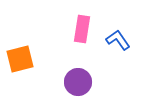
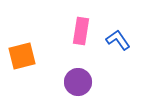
pink rectangle: moved 1 px left, 2 px down
orange square: moved 2 px right, 3 px up
